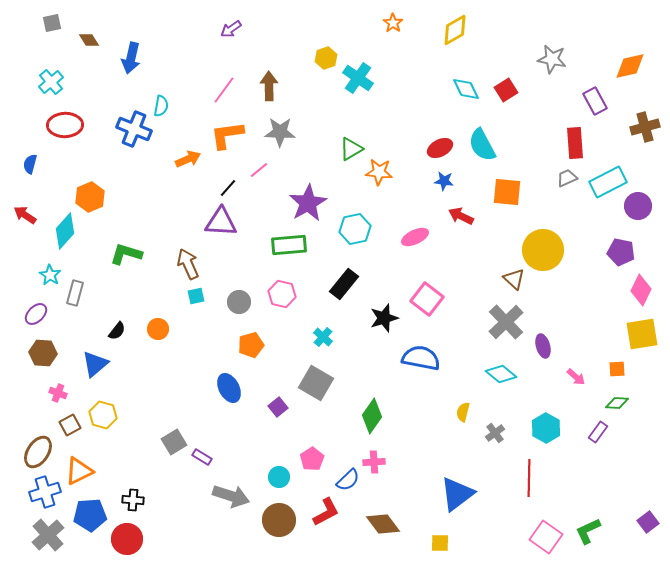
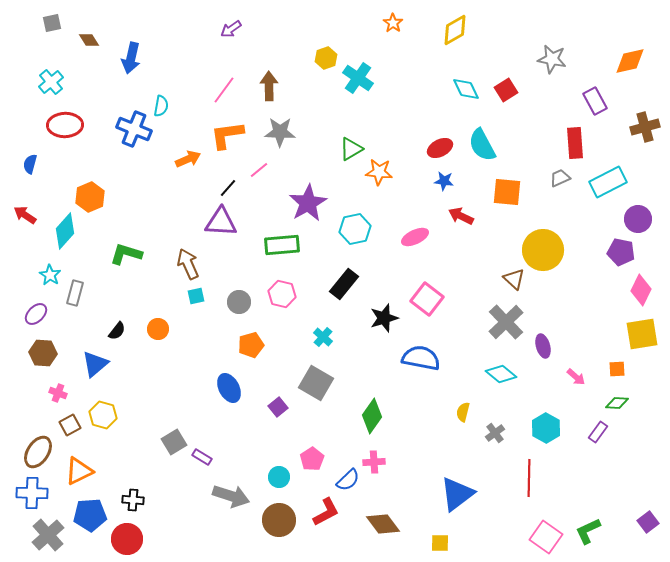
orange diamond at (630, 66): moved 5 px up
gray trapezoid at (567, 178): moved 7 px left
purple circle at (638, 206): moved 13 px down
green rectangle at (289, 245): moved 7 px left
blue cross at (45, 492): moved 13 px left, 1 px down; rotated 20 degrees clockwise
